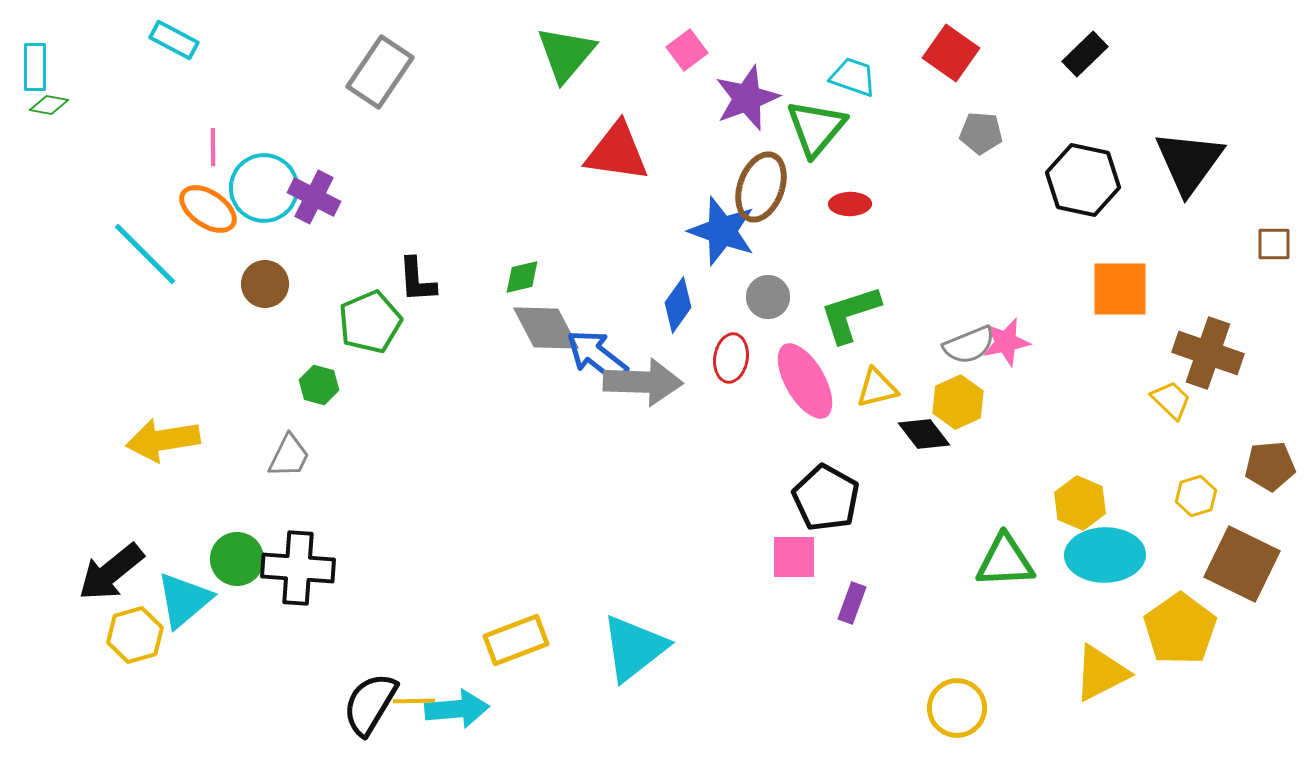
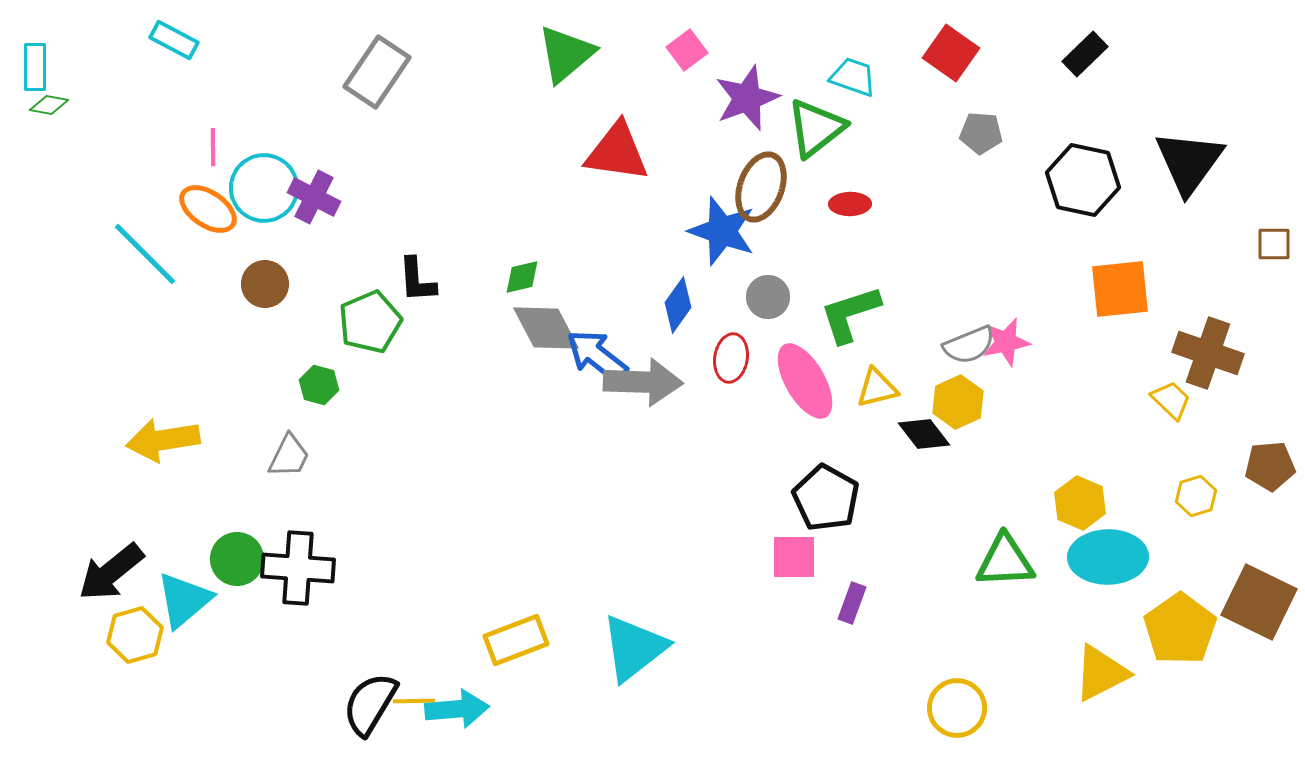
green triangle at (566, 54): rotated 10 degrees clockwise
gray rectangle at (380, 72): moved 3 px left
green triangle at (816, 128): rotated 12 degrees clockwise
orange square at (1120, 289): rotated 6 degrees counterclockwise
cyan ellipse at (1105, 555): moved 3 px right, 2 px down
brown square at (1242, 564): moved 17 px right, 38 px down
